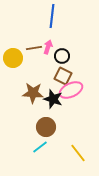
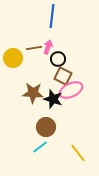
black circle: moved 4 px left, 3 px down
